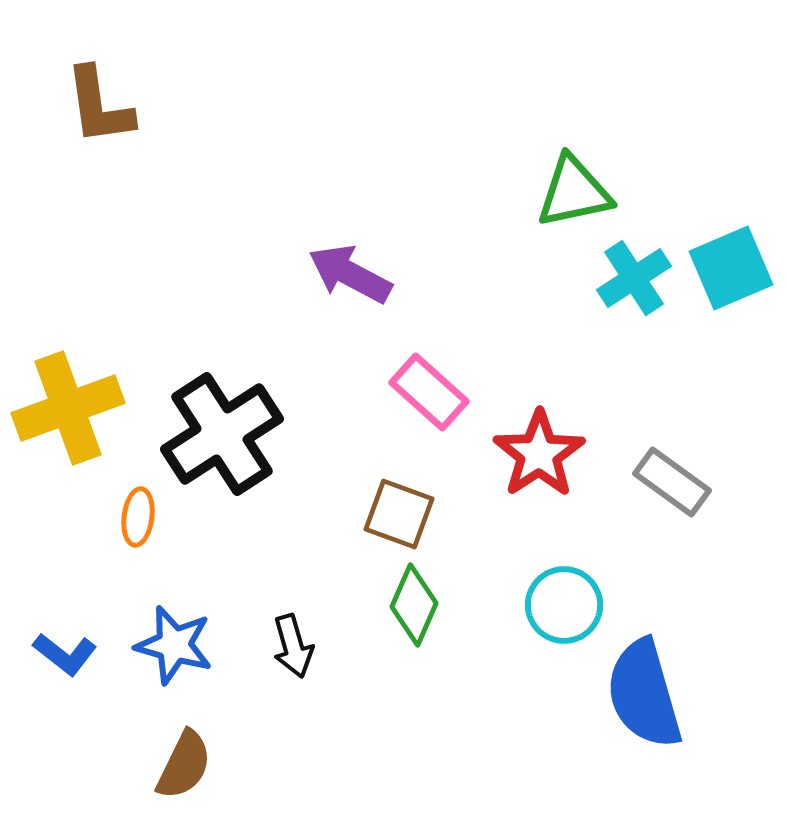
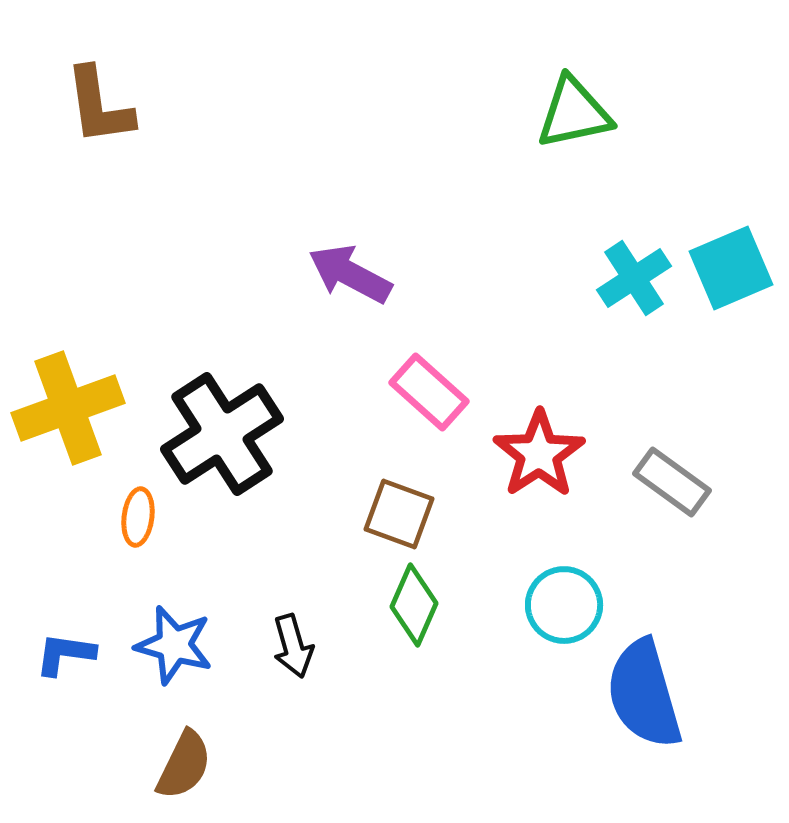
green triangle: moved 79 px up
blue L-shape: rotated 150 degrees clockwise
